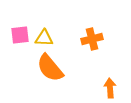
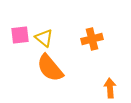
yellow triangle: rotated 36 degrees clockwise
